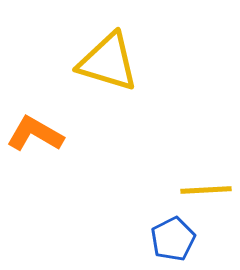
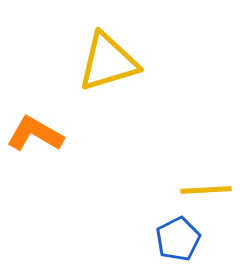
yellow triangle: rotated 34 degrees counterclockwise
blue pentagon: moved 5 px right
